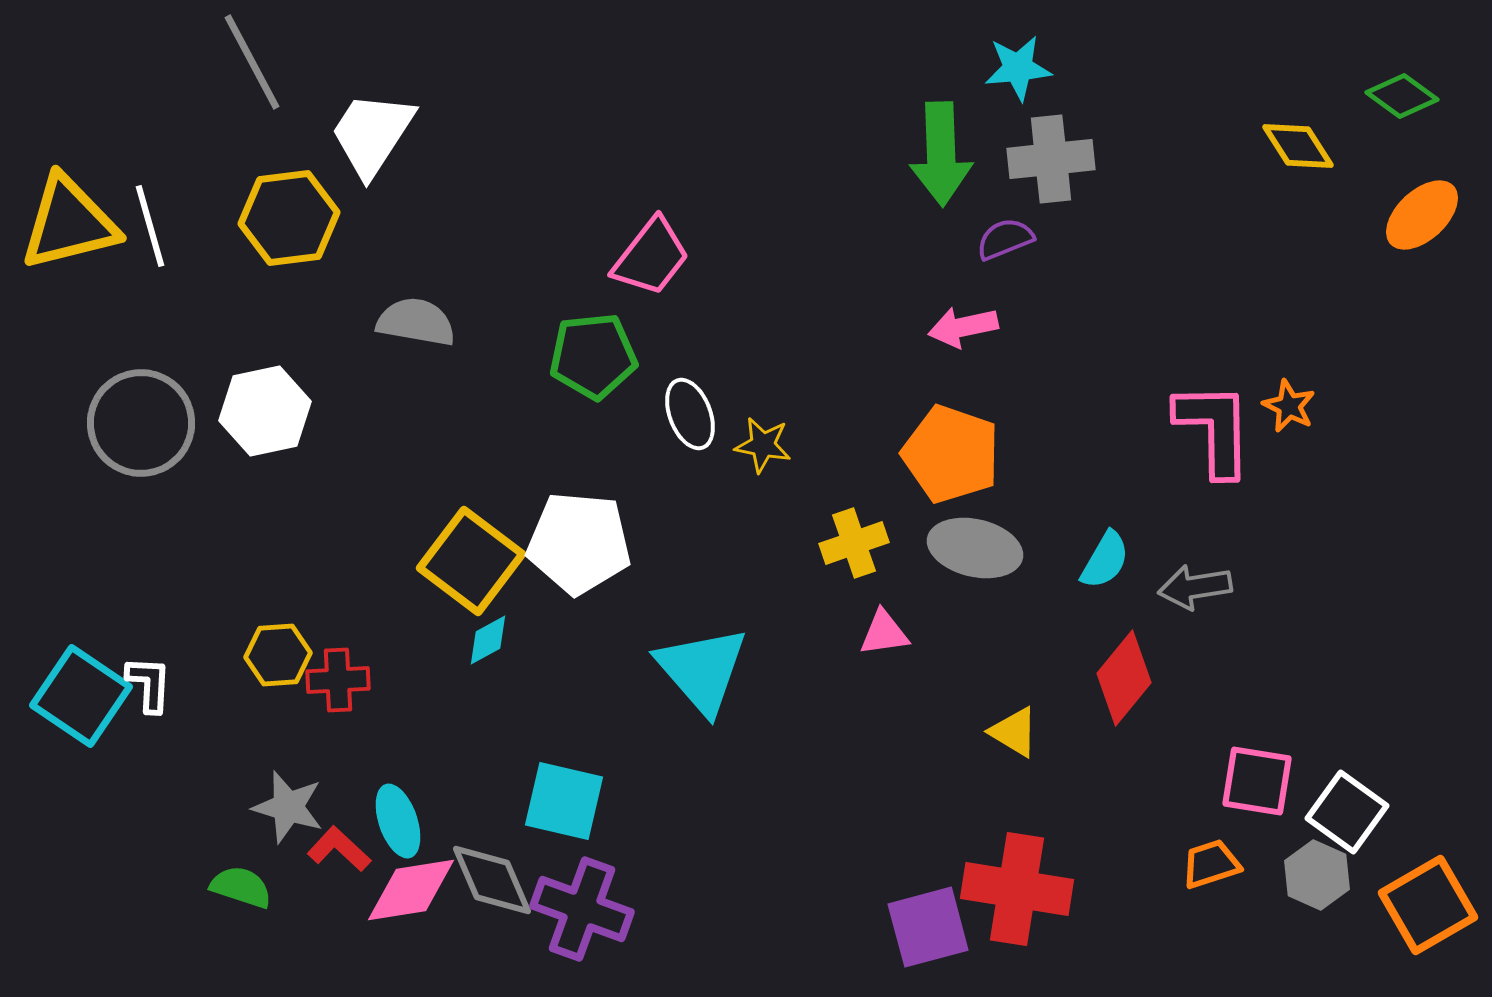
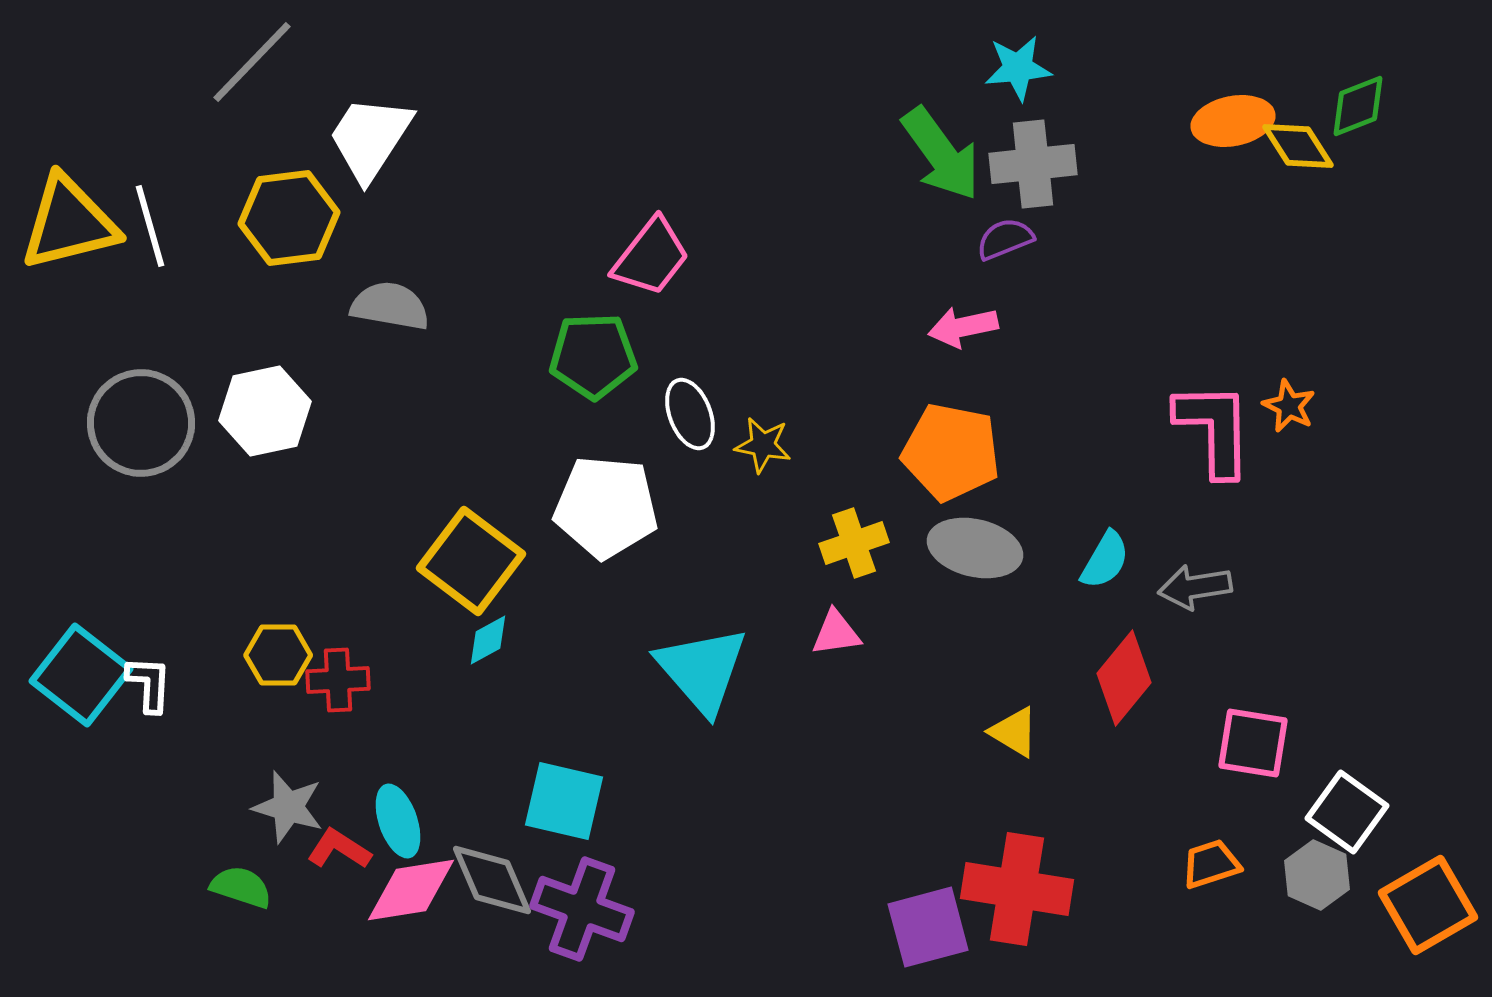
gray line at (252, 62): rotated 72 degrees clockwise
green diamond at (1402, 96): moved 44 px left, 10 px down; rotated 58 degrees counterclockwise
white trapezoid at (372, 134): moved 2 px left, 4 px down
green arrow at (941, 154): rotated 34 degrees counterclockwise
gray cross at (1051, 159): moved 18 px left, 5 px down
orange ellipse at (1422, 215): moved 189 px left, 94 px up; rotated 32 degrees clockwise
gray semicircle at (416, 322): moved 26 px left, 16 px up
green pentagon at (593, 356): rotated 4 degrees clockwise
orange pentagon at (951, 454): moved 2 px up; rotated 8 degrees counterclockwise
white pentagon at (579, 543): moved 27 px right, 36 px up
pink triangle at (884, 633): moved 48 px left
yellow hexagon at (278, 655): rotated 4 degrees clockwise
cyan square at (81, 696): moved 21 px up; rotated 4 degrees clockwise
pink square at (1257, 781): moved 4 px left, 38 px up
red L-shape at (339, 849): rotated 10 degrees counterclockwise
